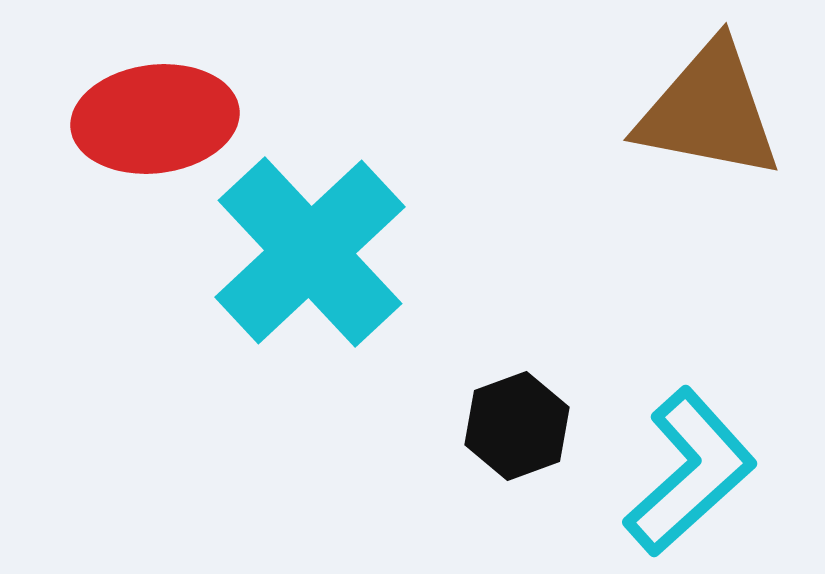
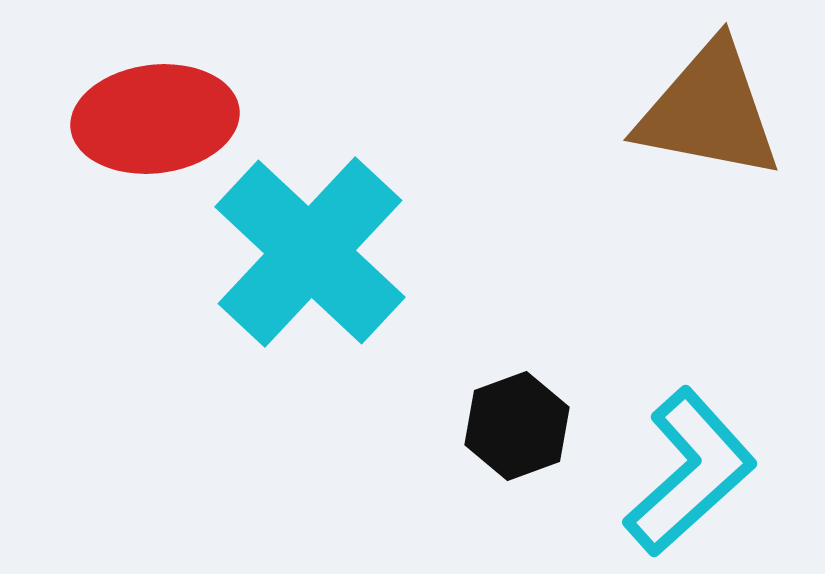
cyan cross: rotated 4 degrees counterclockwise
